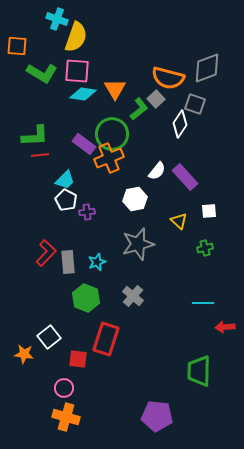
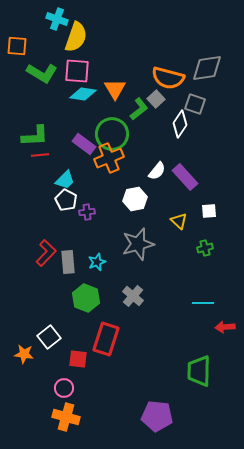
gray diamond at (207, 68): rotated 12 degrees clockwise
